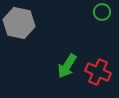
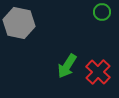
red cross: rotated 20 degrees clockwise
